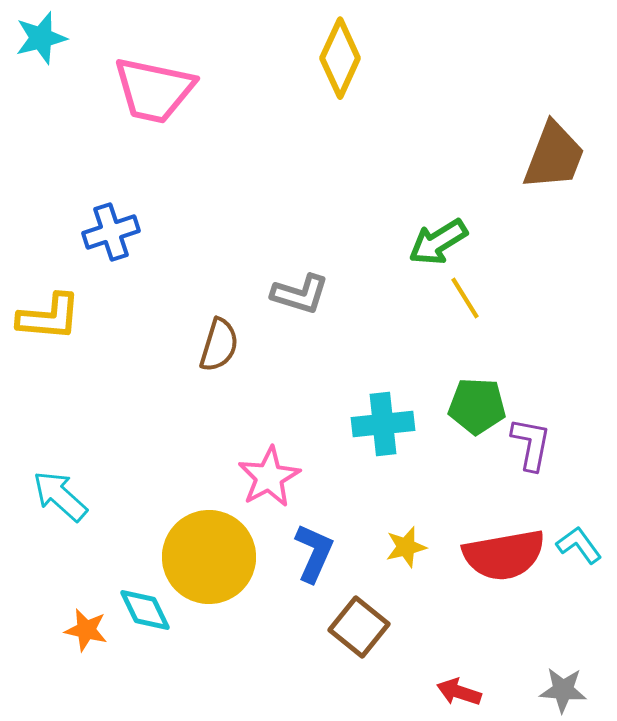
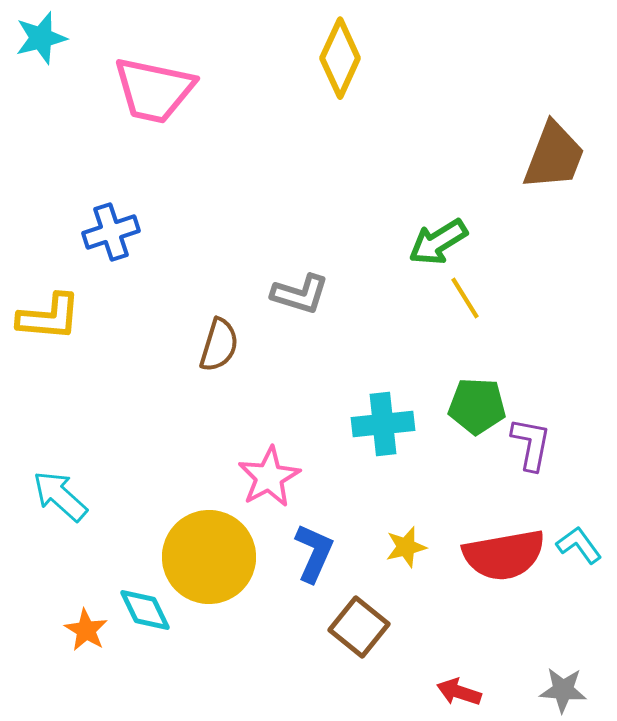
orange star: rotated 18 degrees clockwise
